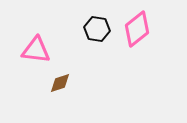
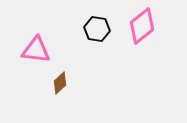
pink diamond: moved 5 px right, 3 px up
brown diamond: rotated 25 degrees counterclockwise
